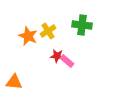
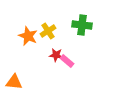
red star: moved 1 px left, 1 px up
